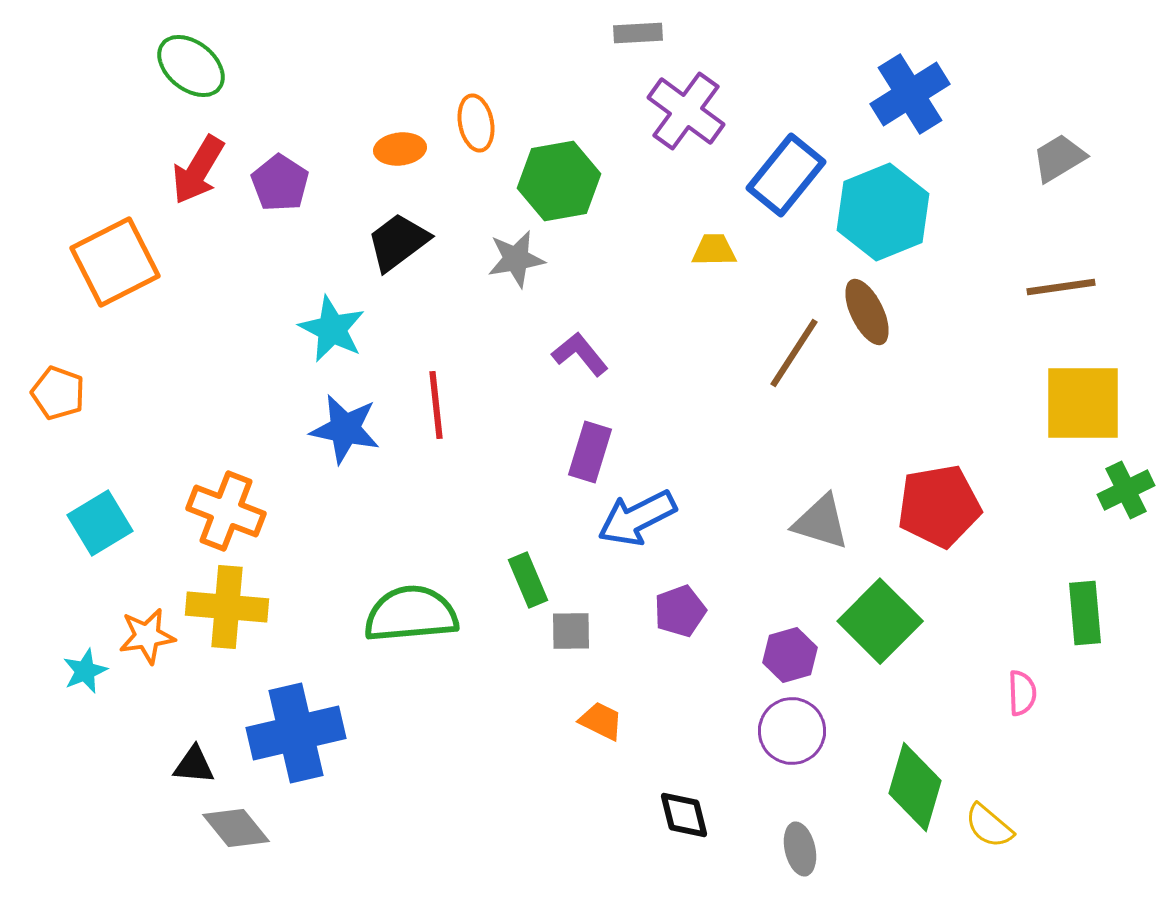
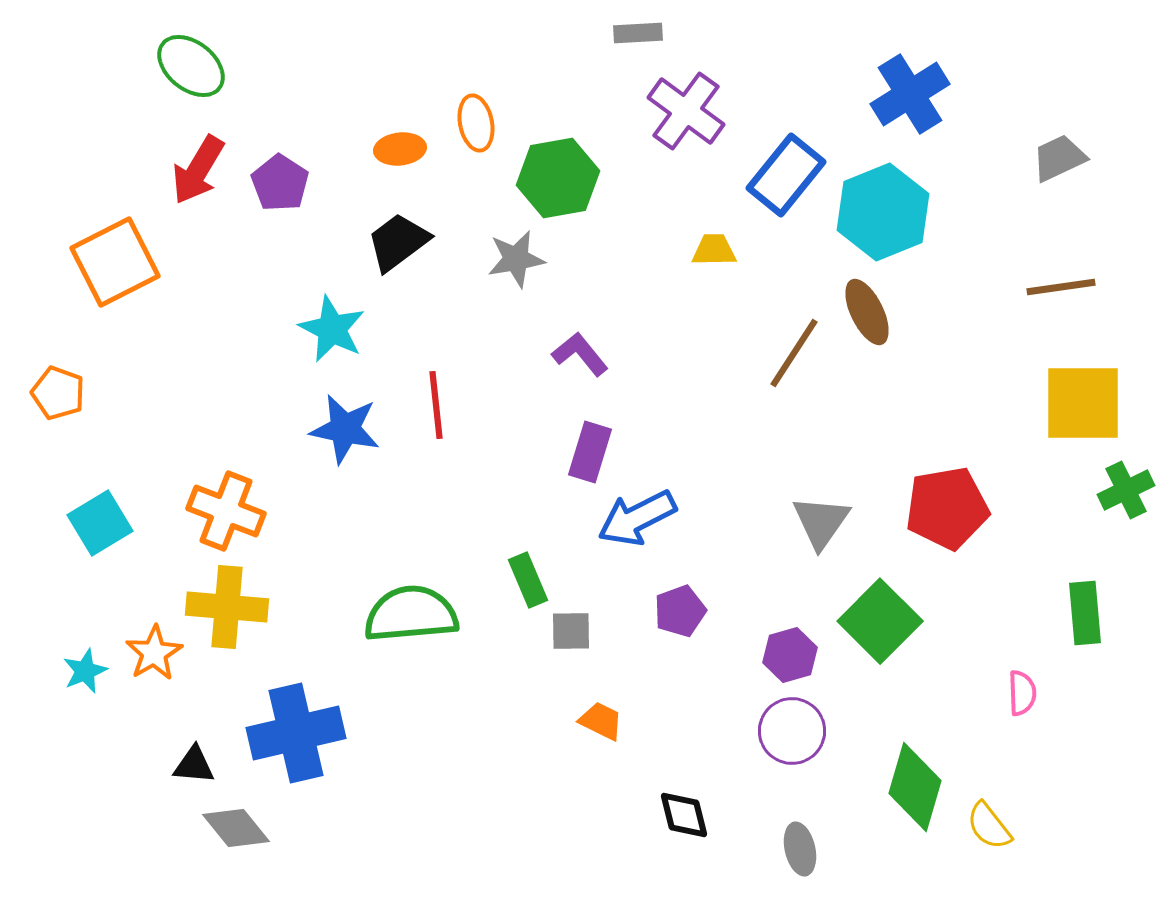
gray trapezoid at (1059, 158): rotated 6 degrees clockwise
green hexagon at (559, 181): moved 1 px left, 3 px up
red pentagon at (939, 506): moved 8 px right, 2 px down
gray triangle at (821, 522): rotated 48 degrees clockwise
orange star at (147, 636): moved 7 px right, 17 px down; rotated 22 degrees counterclockwise
yellow semicircle at (989, 826): rotated 12 degrees clockwise
